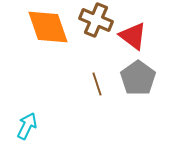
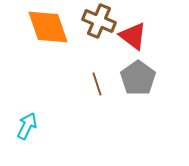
brown cross: moved 3 px right, 1 px down
